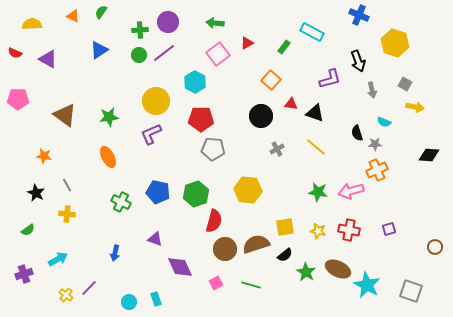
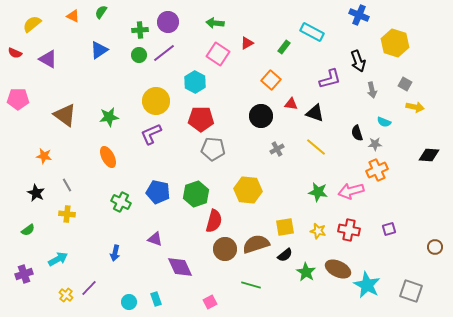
yellow semicircle at (32, 24): rotated 36 degrees counterclockwise
pink square at (218, 54): rotated 20 degrees counterclockwise
pink square at (216, 283): moved 6 px left, 19 px down
